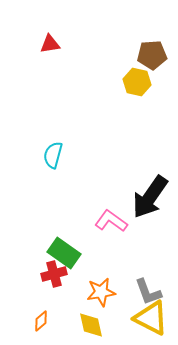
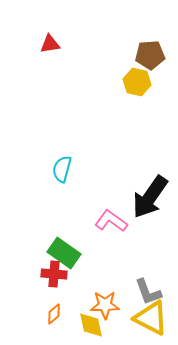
brown pentagon: moved 2 px left
cyan semicircle: moved 9 px right, 14 px down
red cross: rotated 20 degrees clockwise
orange star: moved 4 px right, 13 px down; rotated 8 degrees clockwise
orange diamond: moved 13 px right, 7 px up
